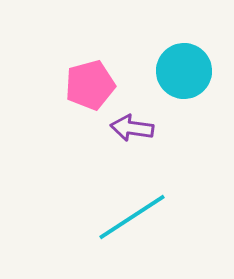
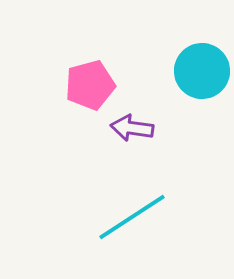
cyan circle: moved 18 px right
